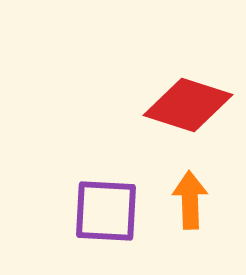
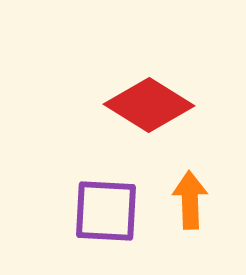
red diamond: moved 39 px left; rotated 14 degrees clockwise
